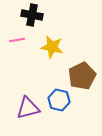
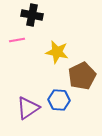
yellow star: moved 5 px right, 5 px down
blue hexagon: rotated 10 degrees counterclockwise
purple triangle: rotated 20 degrees counterclockwise
